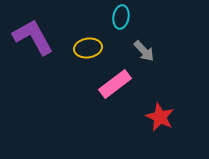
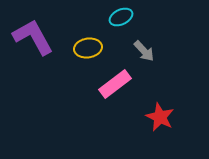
cyan ellipse: rotated 55 degrees clockwise
